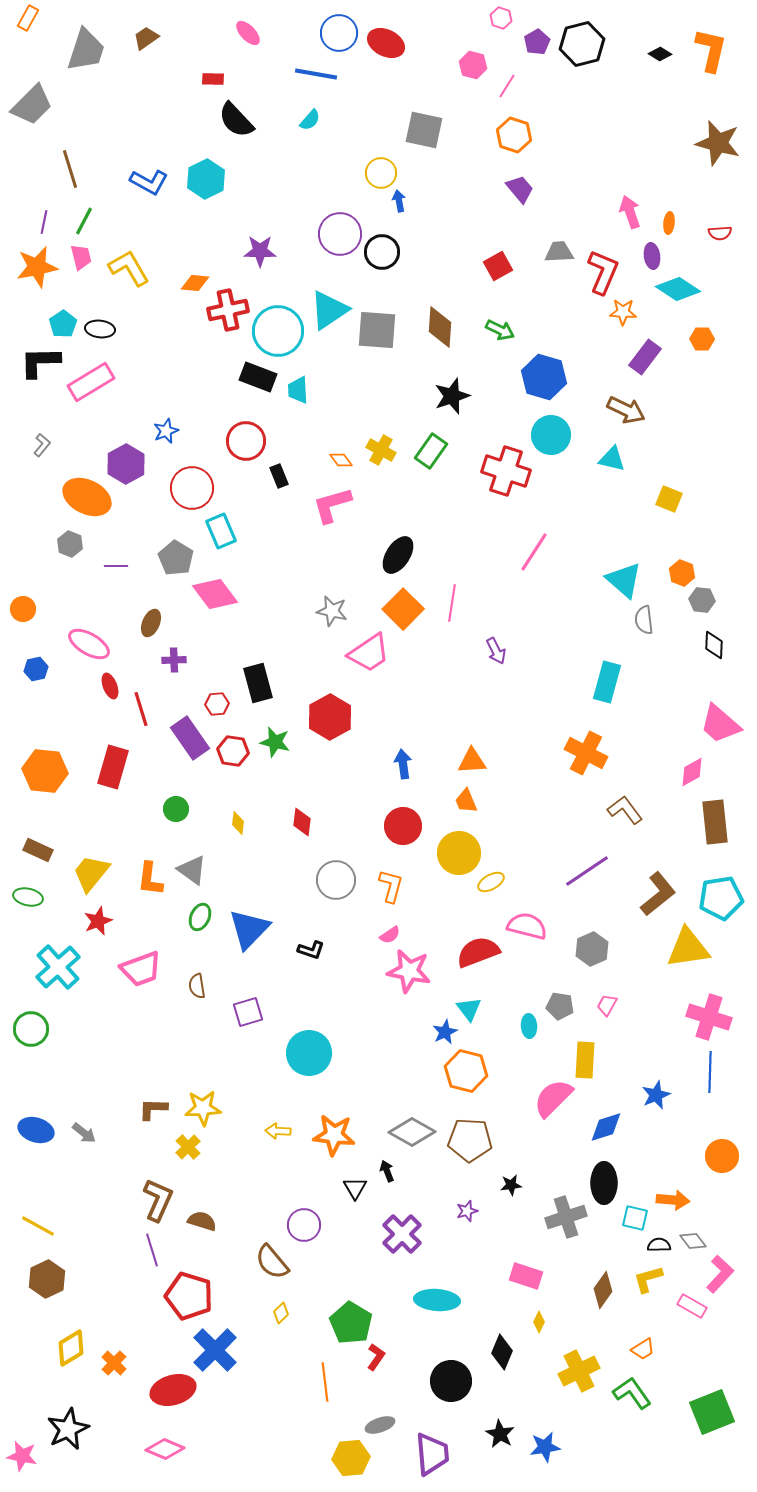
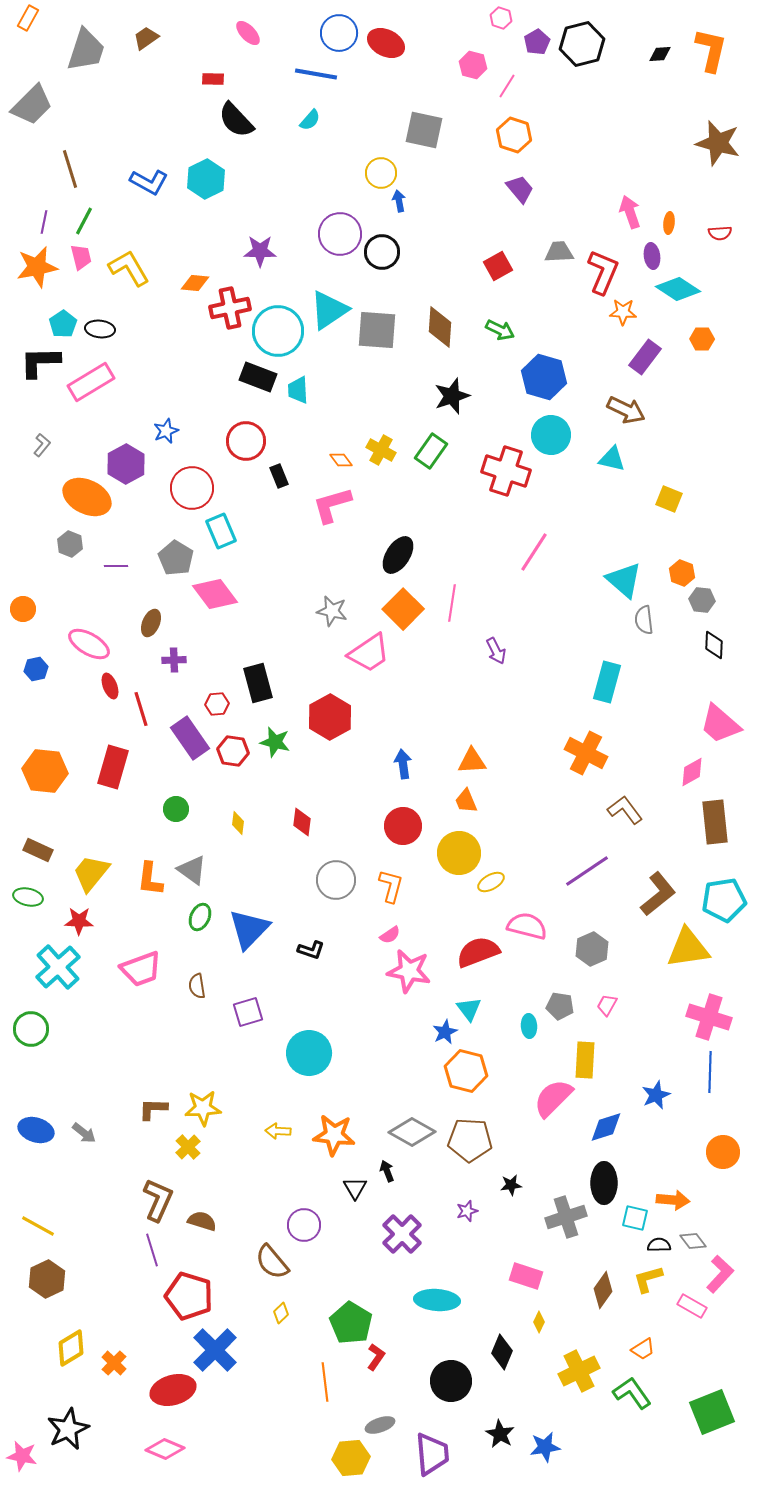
black diamond at (660, 54): rotated 35 degrees counterclockwise
red cross at (228, 310): moved 2 px right, 2 px up
cyan pentagon at (721, 898): moved 3 px right, 2 px down
red star at (98, 921): moved 19 px left; rotated 24 degrees clockwise
orange circle at (722, 1156): moved 1 px right, 4 px up
